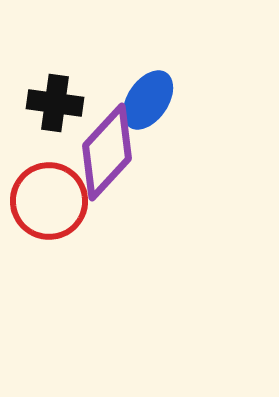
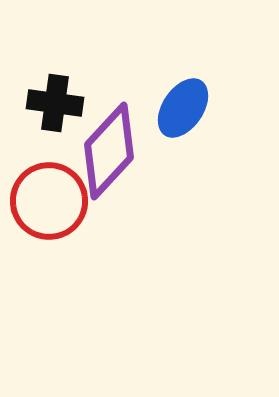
blue ellipse: moved 35 px right, 8 px down
purple diamond: moved 2 px right, 1 px up
